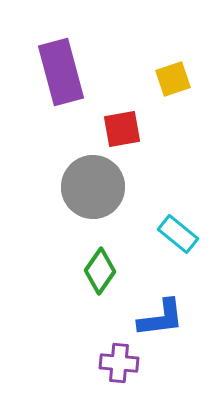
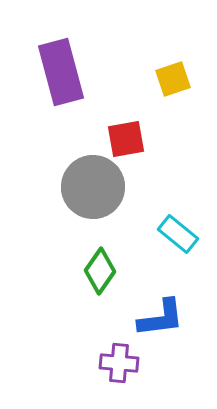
red square: moved 4 px right, 10 px down
